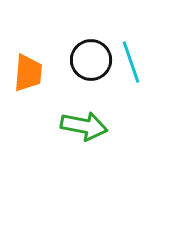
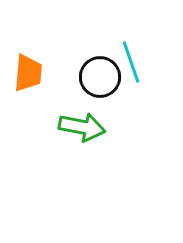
black circle: moved 9 px right, 17 px down
green arrow: moved 2 px left, 1 px down
